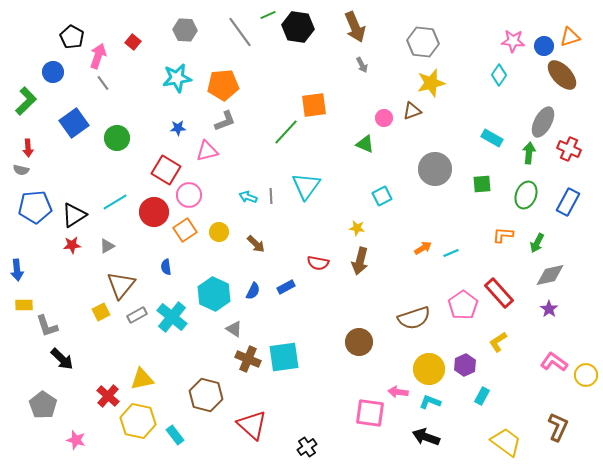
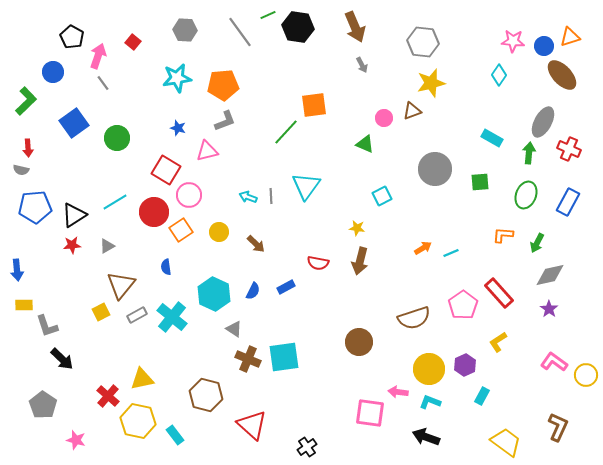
blue star at (178, 128): rotated 21 degrees clockwise
green square at (482, 184): moved 2 px left, 2 px up
orange square at (185, 230): moved 4 px left
